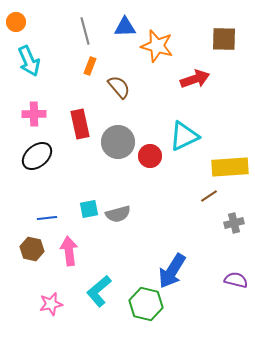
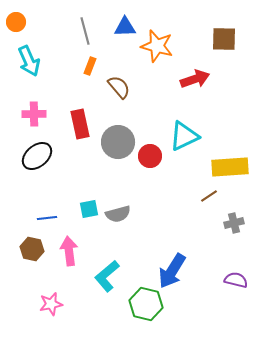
cyan L-shape: moved 8 px right, 15 px up
